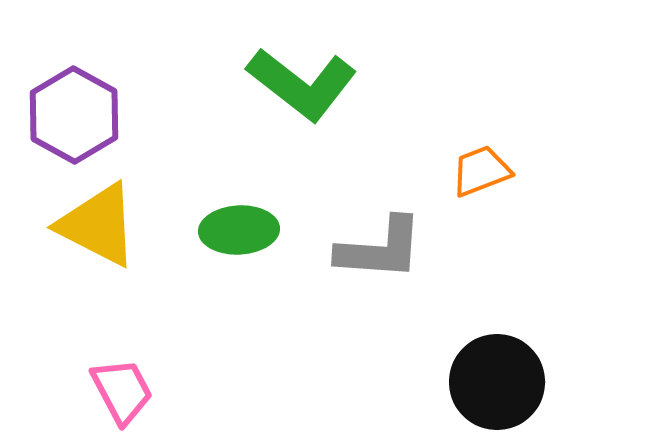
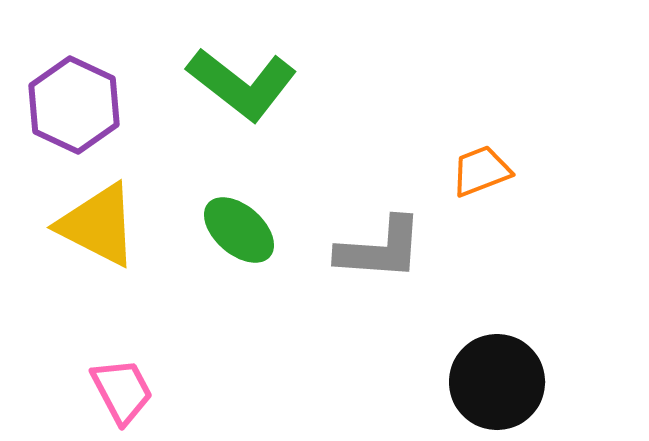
green L-shape: moved 60 px left
purple hexagon: moved 10 px up; rotated 4 degrees counterclockwise
green ellipse: rotated 44 degrees clockwise
